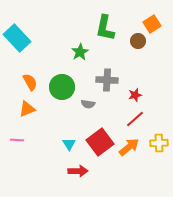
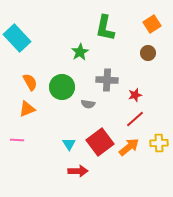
brown circle: moved 10 px right, 12 px down
